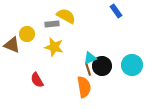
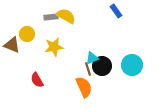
gray rectangle: moved 1 px left, 7 px up
yellow star: rotated 24 degrees counterclockwise
cyan triangle: moved 2 px right
orange semicircle: rotated 15 degrees counterclockwise
